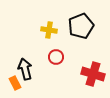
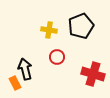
red circle: moved 1 px right
